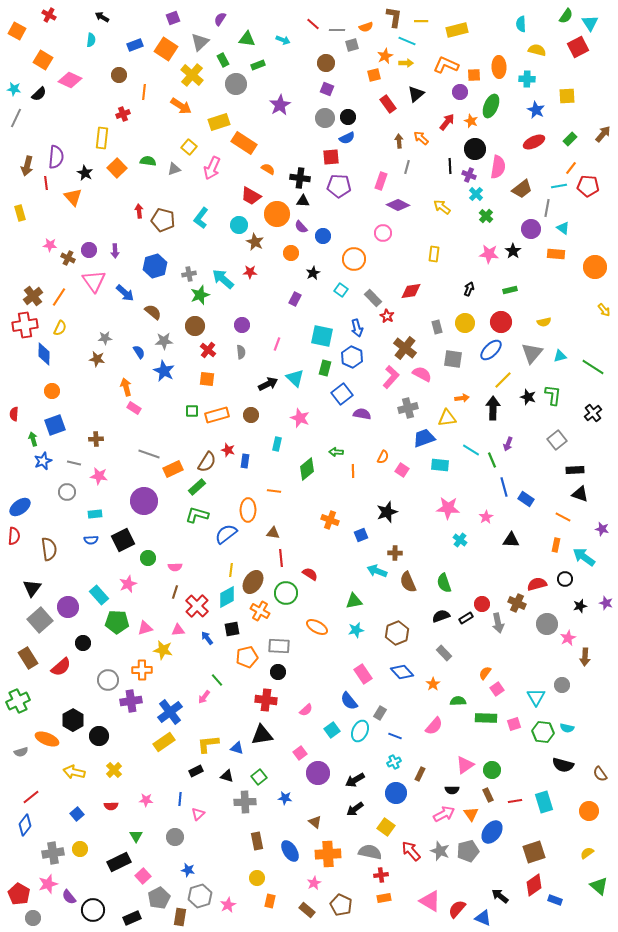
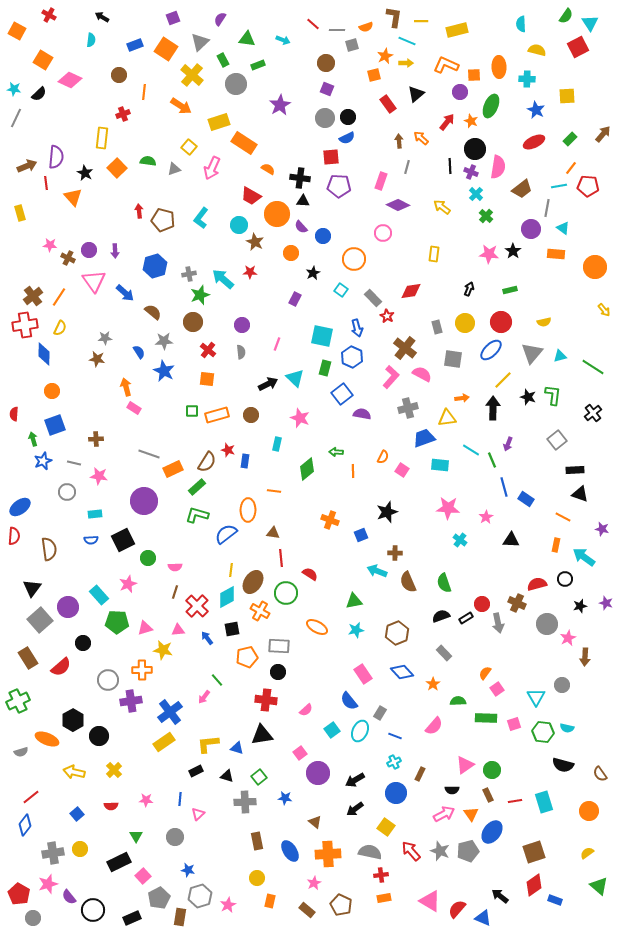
brown arrow at (27, 166): rotated 126 degrees counterclockwise
purple cross at (469, 175): moved 2 px right, 3 px up
brown circle at (195, 326): moved 2 px left, 4 px up
